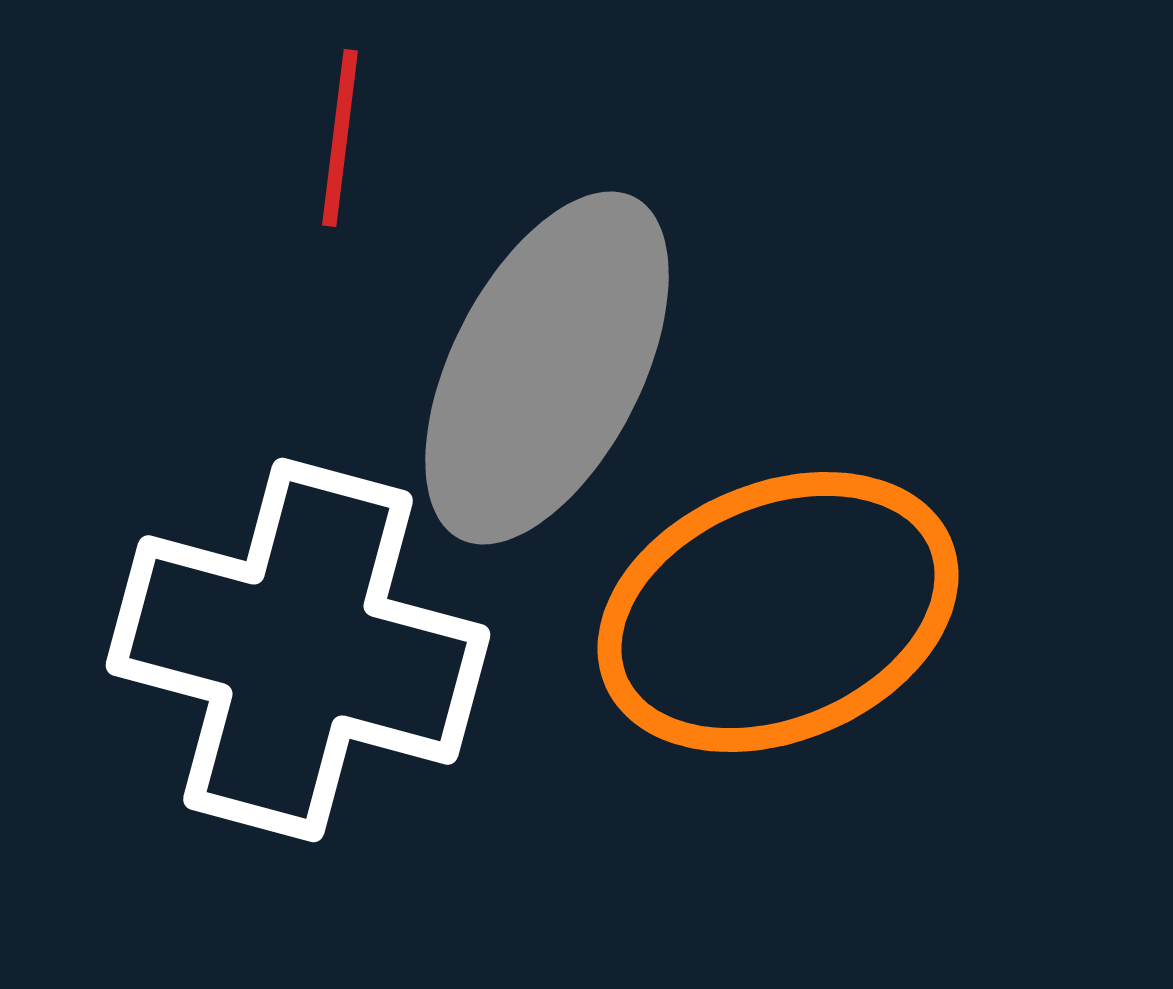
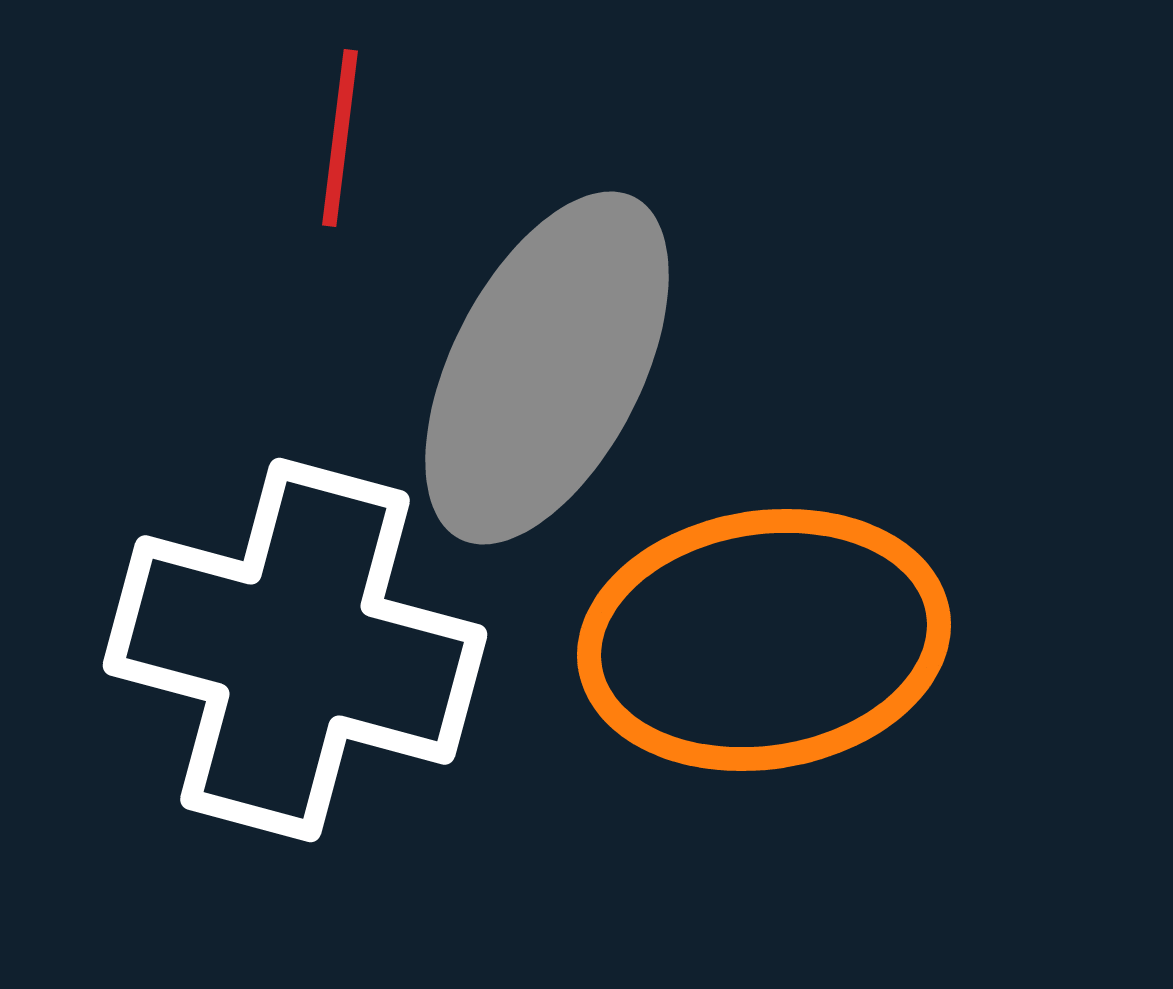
orange ellipse: moved 14 px left, 28 px down; rotated 14 degrees clockwise
white cross: moved 3 px left
